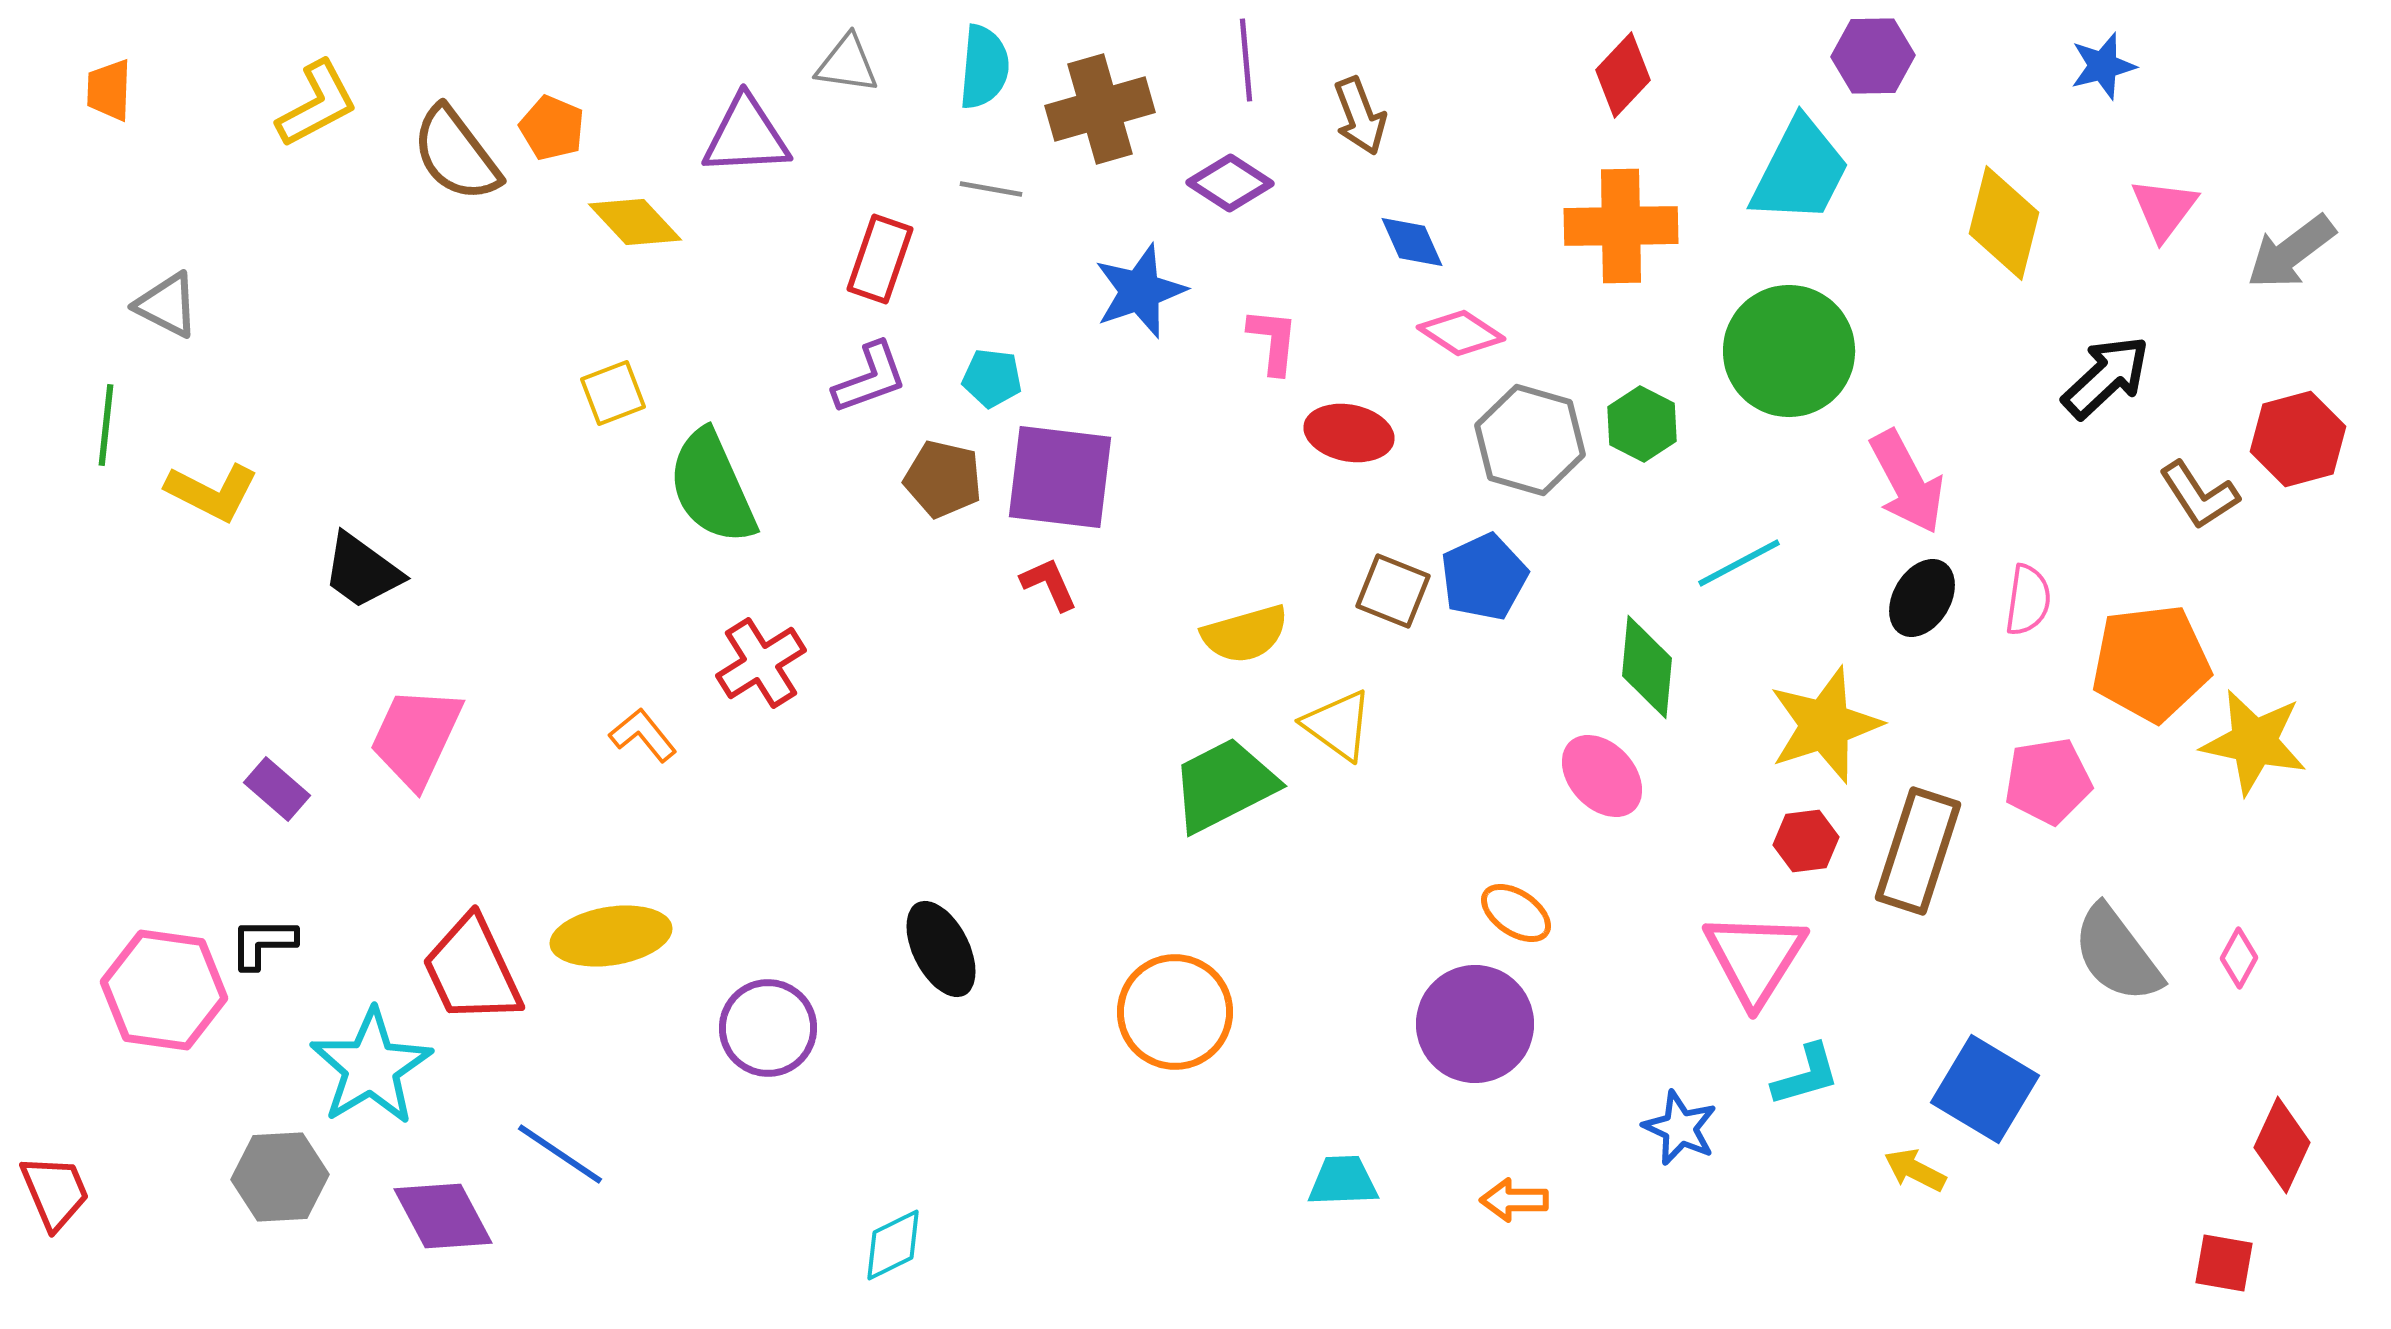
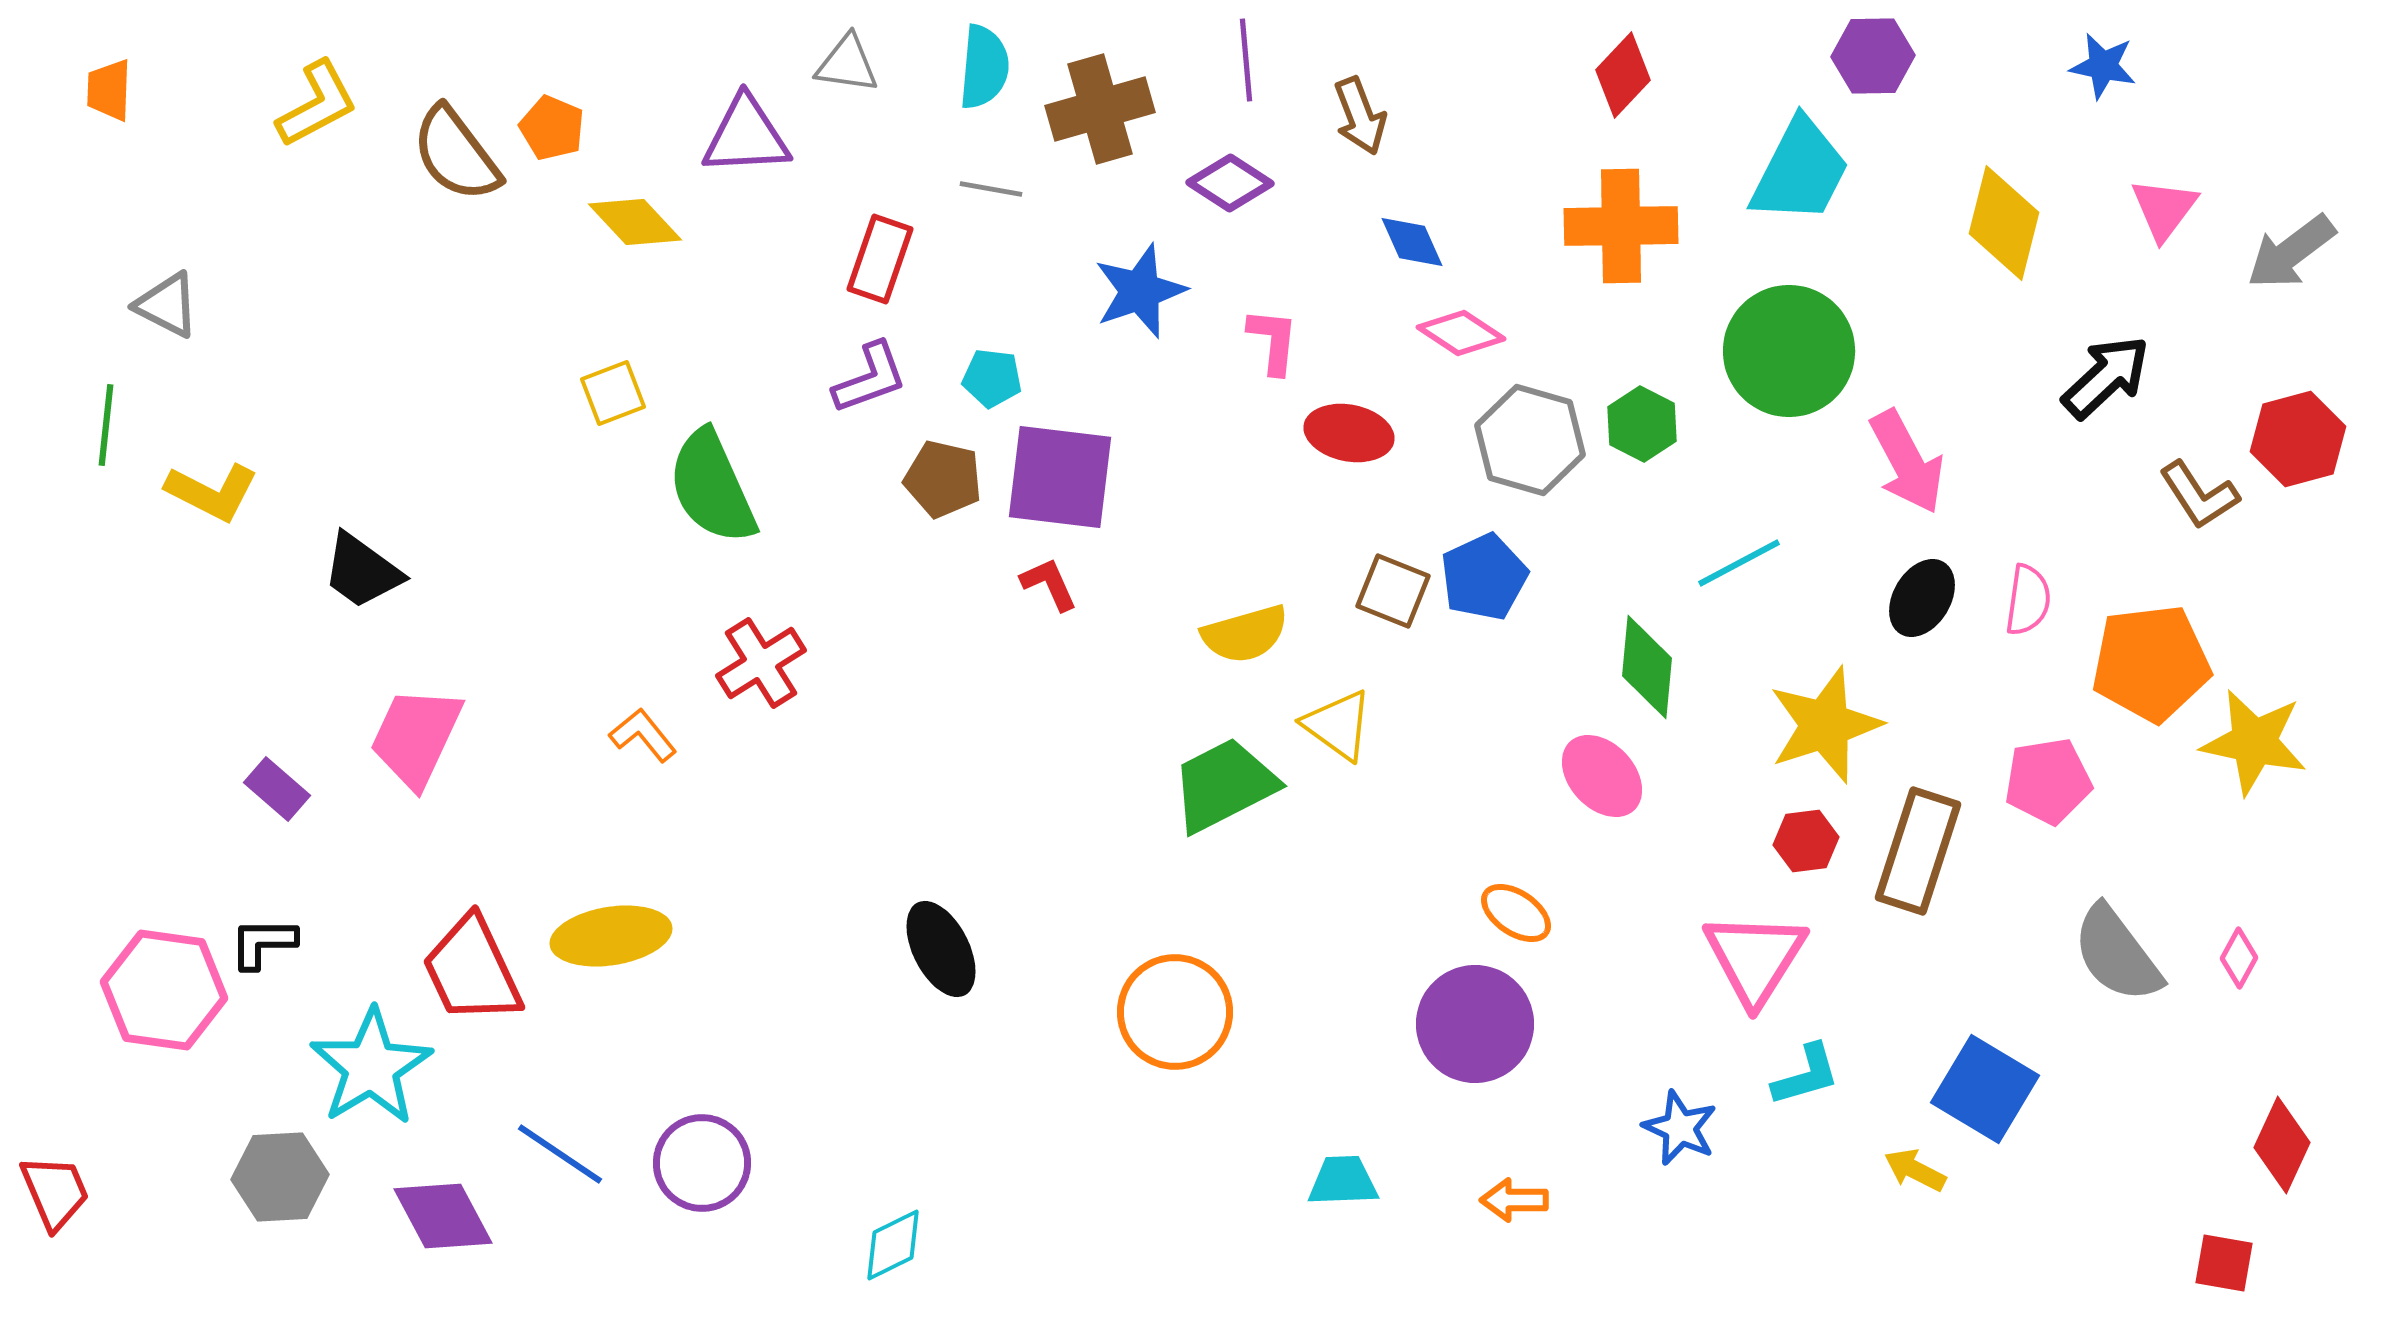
blue star at (2103, 66): rotated 26 degrees clockwise
pink arrow at (1907, 482): moved 20 px up
purple circle at (768, 1028): moved 66 px left, 135 px down
